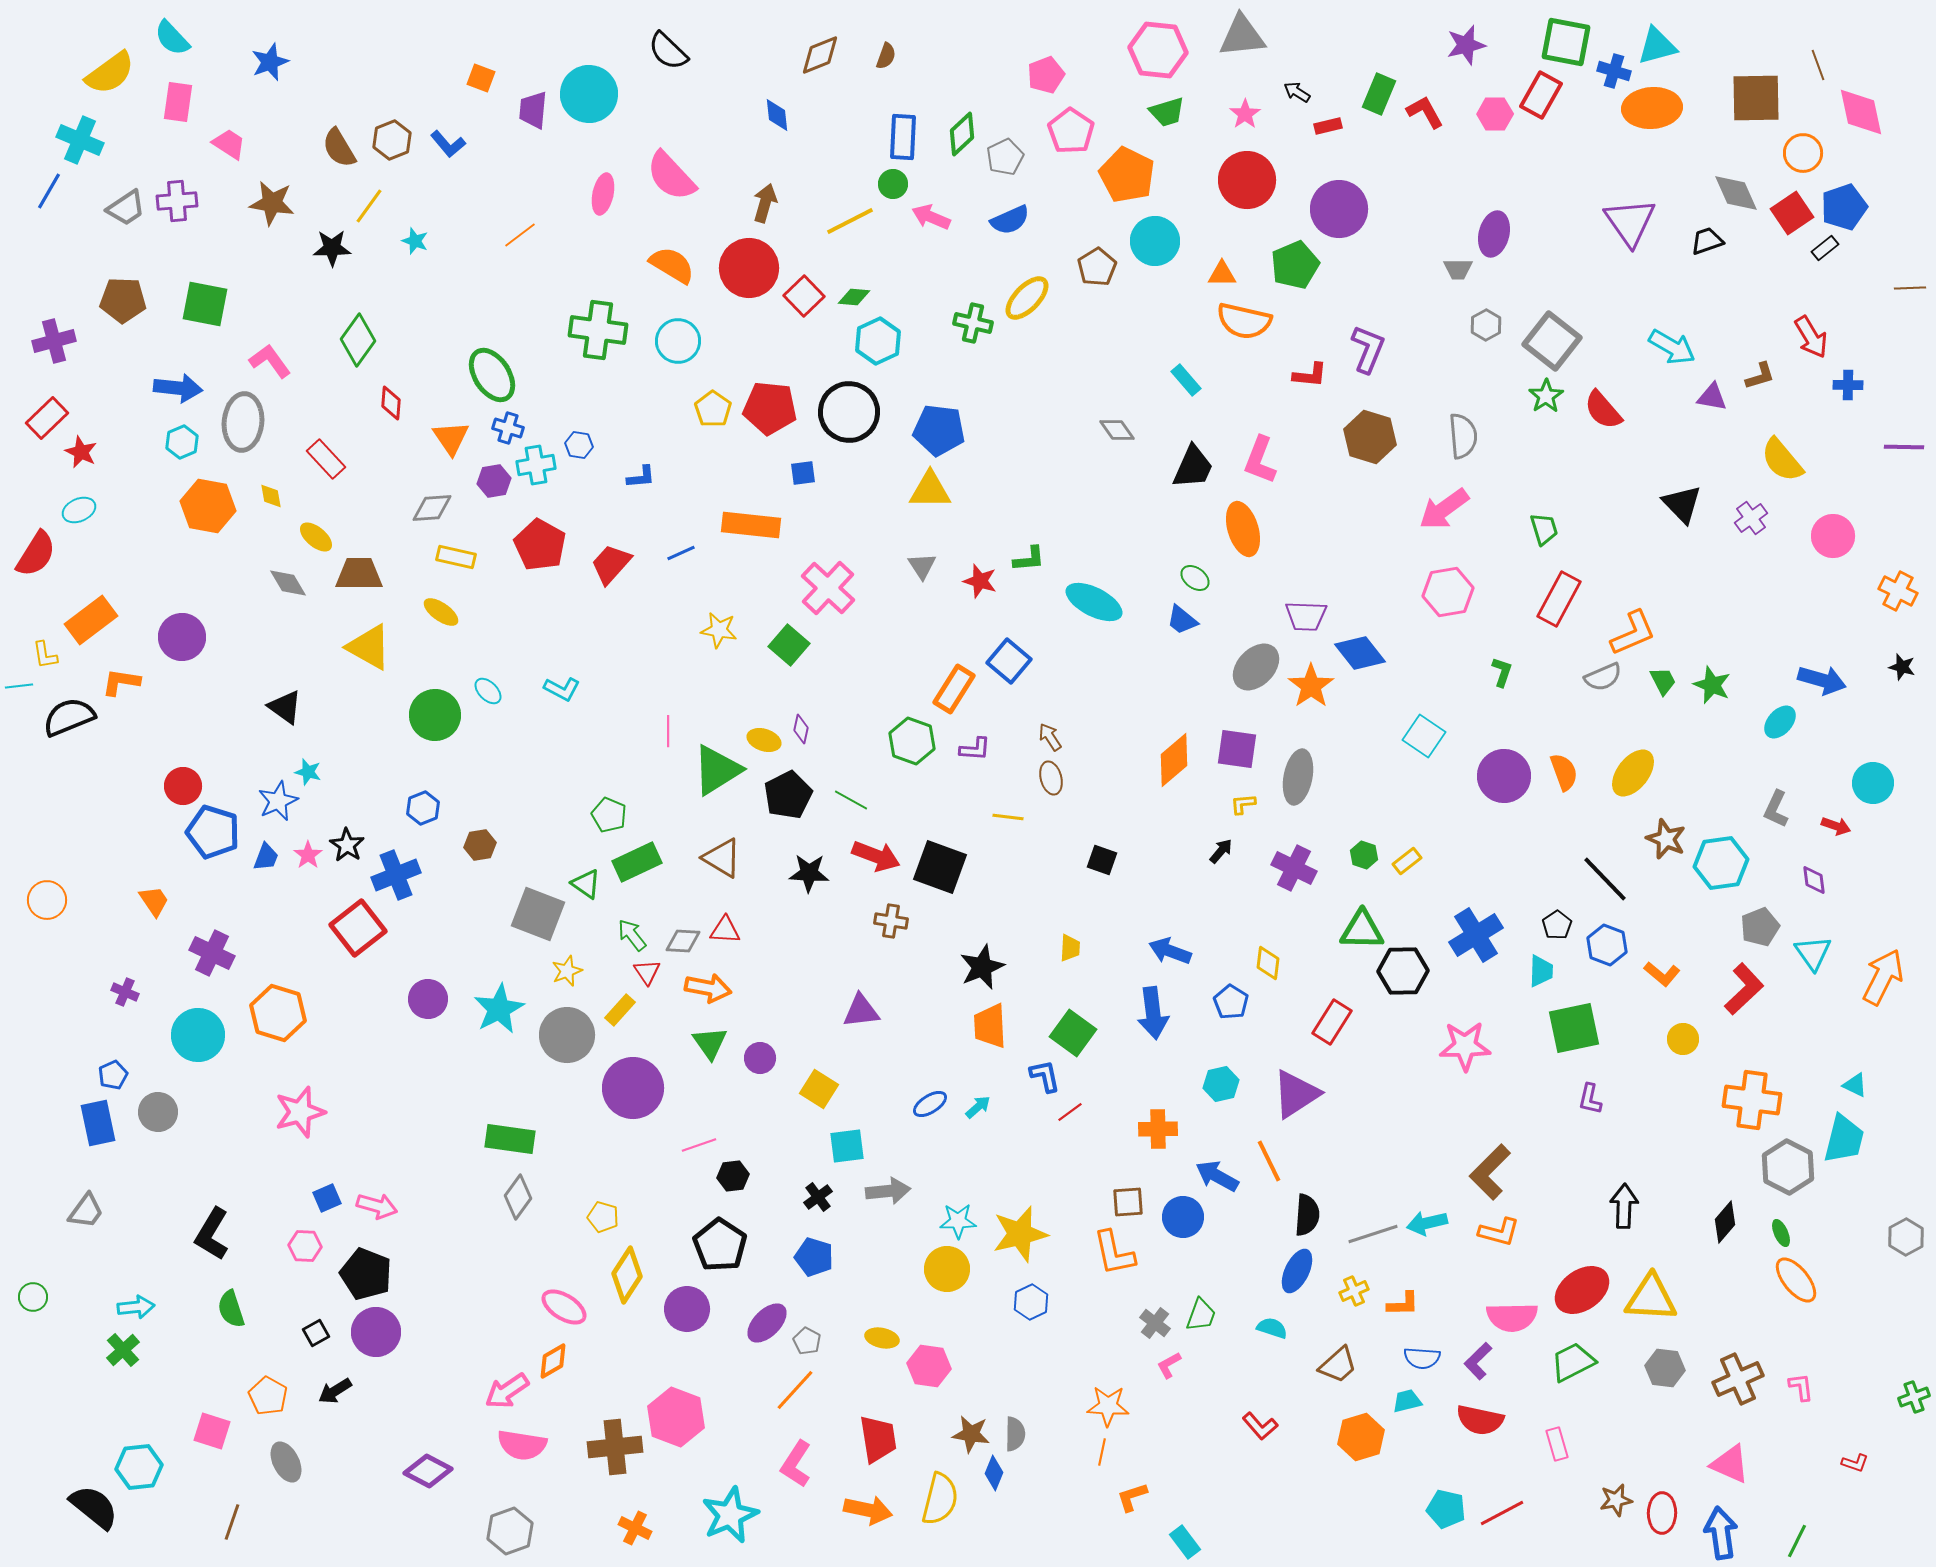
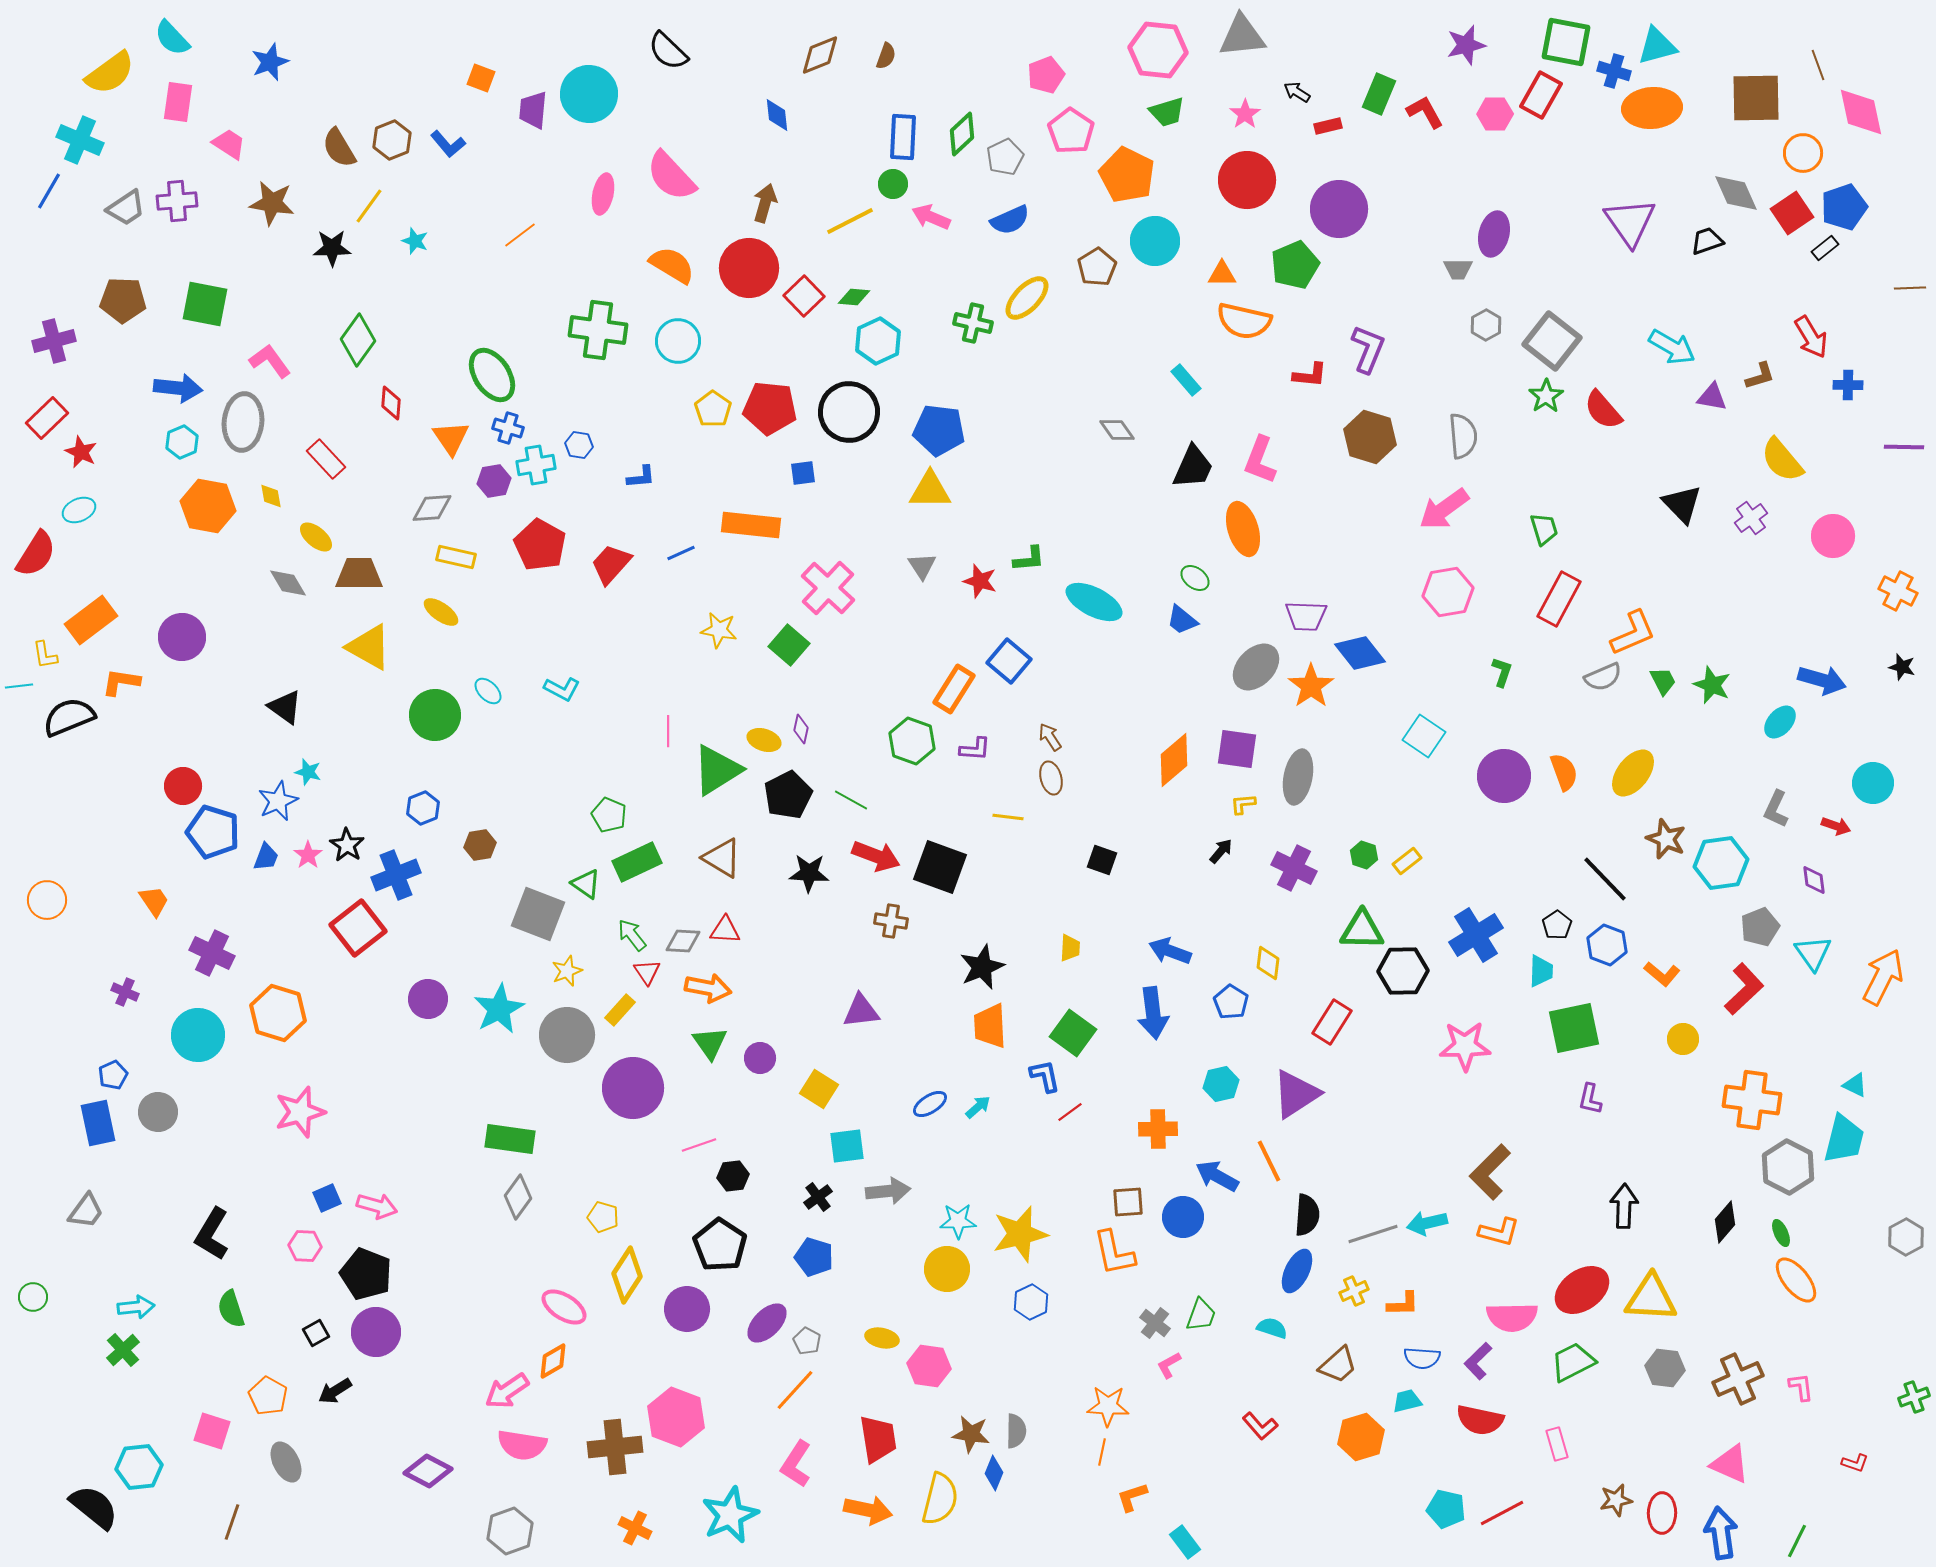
gray semicircle at (1015, 1434): moved 1 px right, 3 px up
